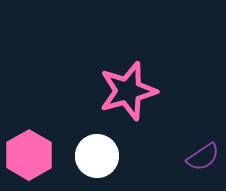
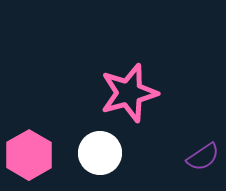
pink star: moved 1 px right, 2 px down
white circle: moved 3 px right, 3 px up
